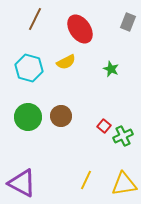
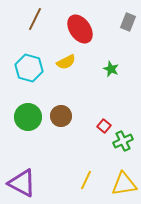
green cross: moved 5 px down
